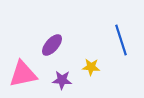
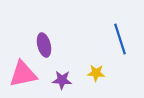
blue line: moved 1 px left, 1 px up
purple ellipse: moved 8 px left; rotated 55 degrees counterclockwise
yellow star: moved 5 px right, 6 px down
